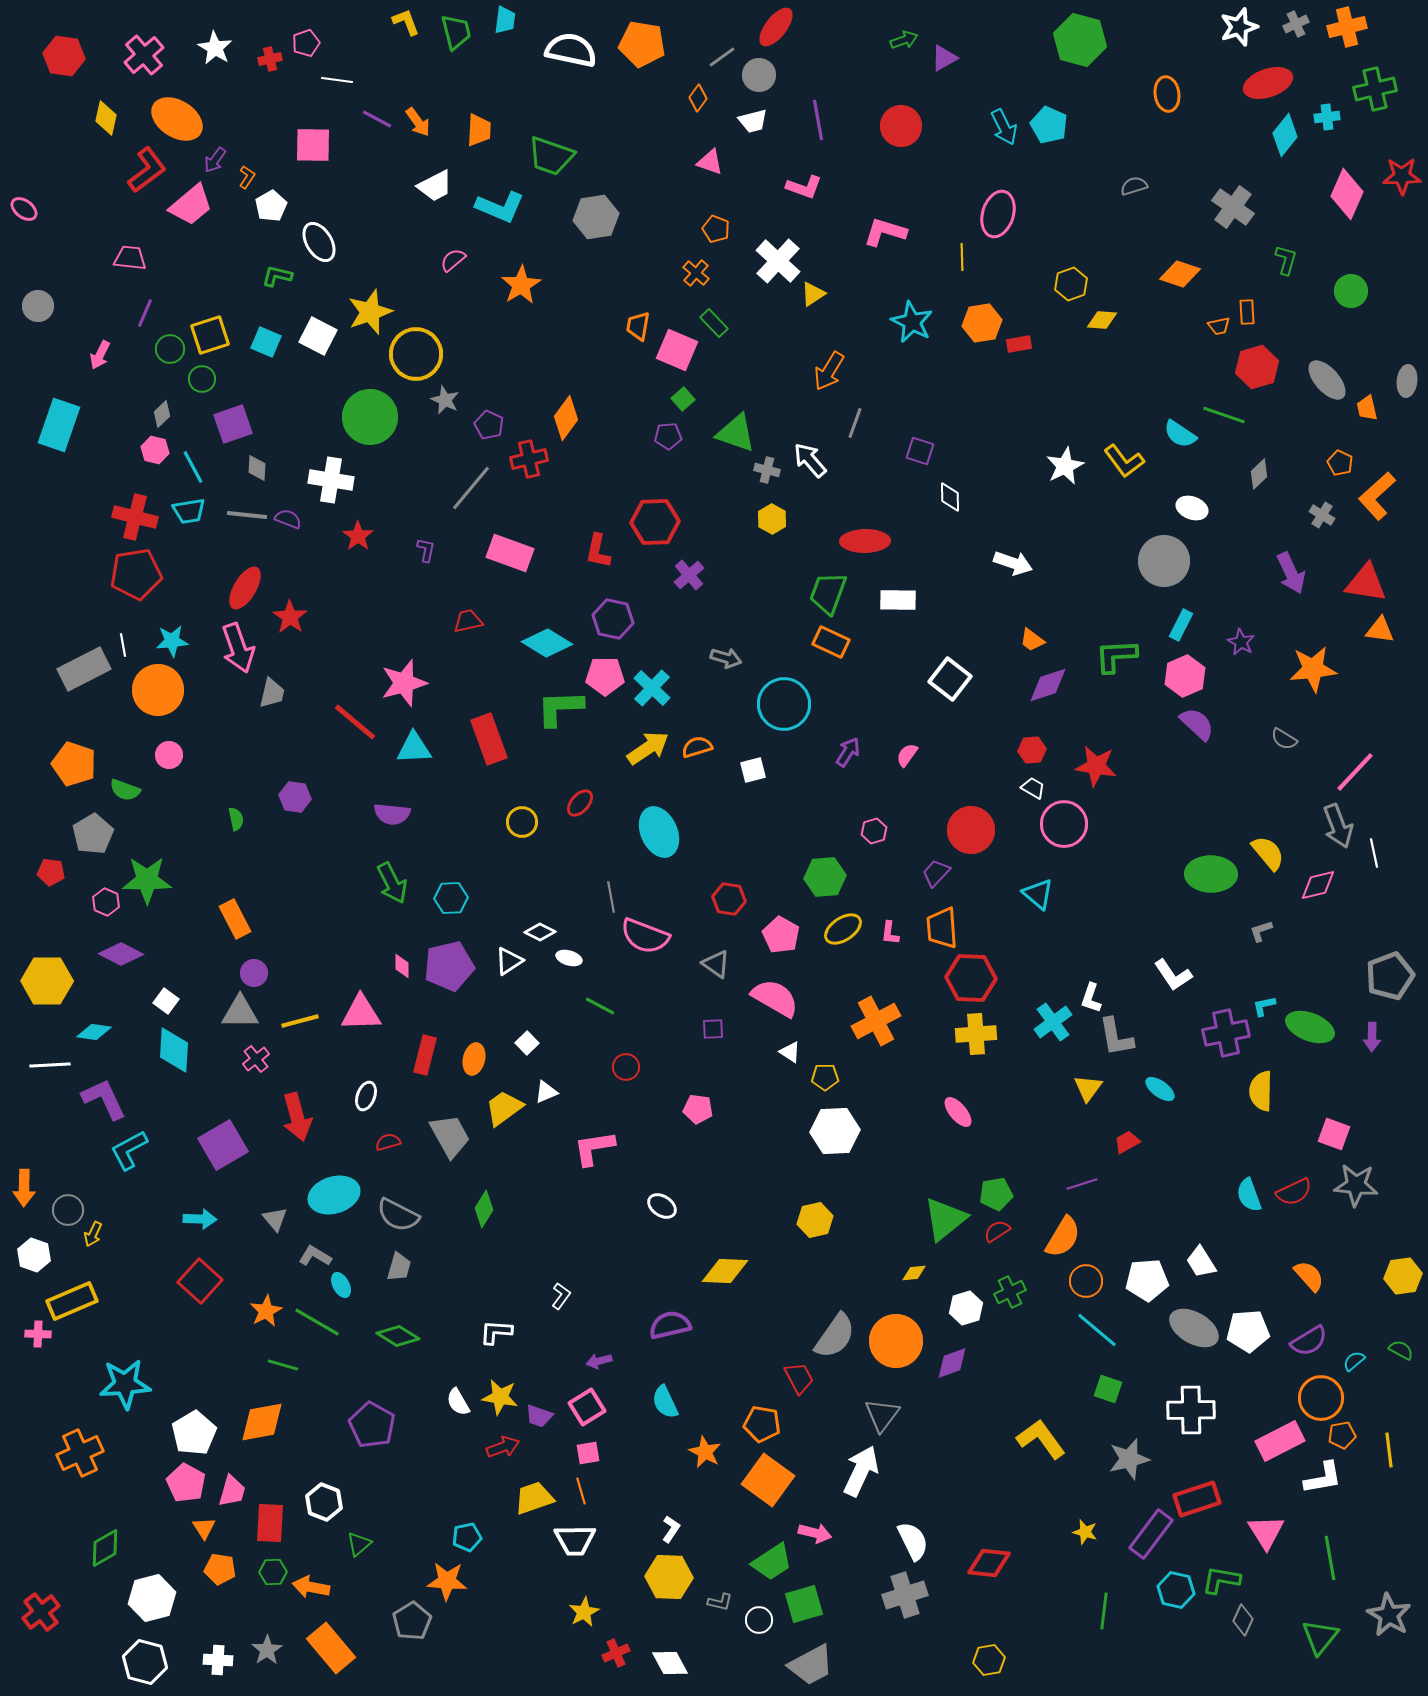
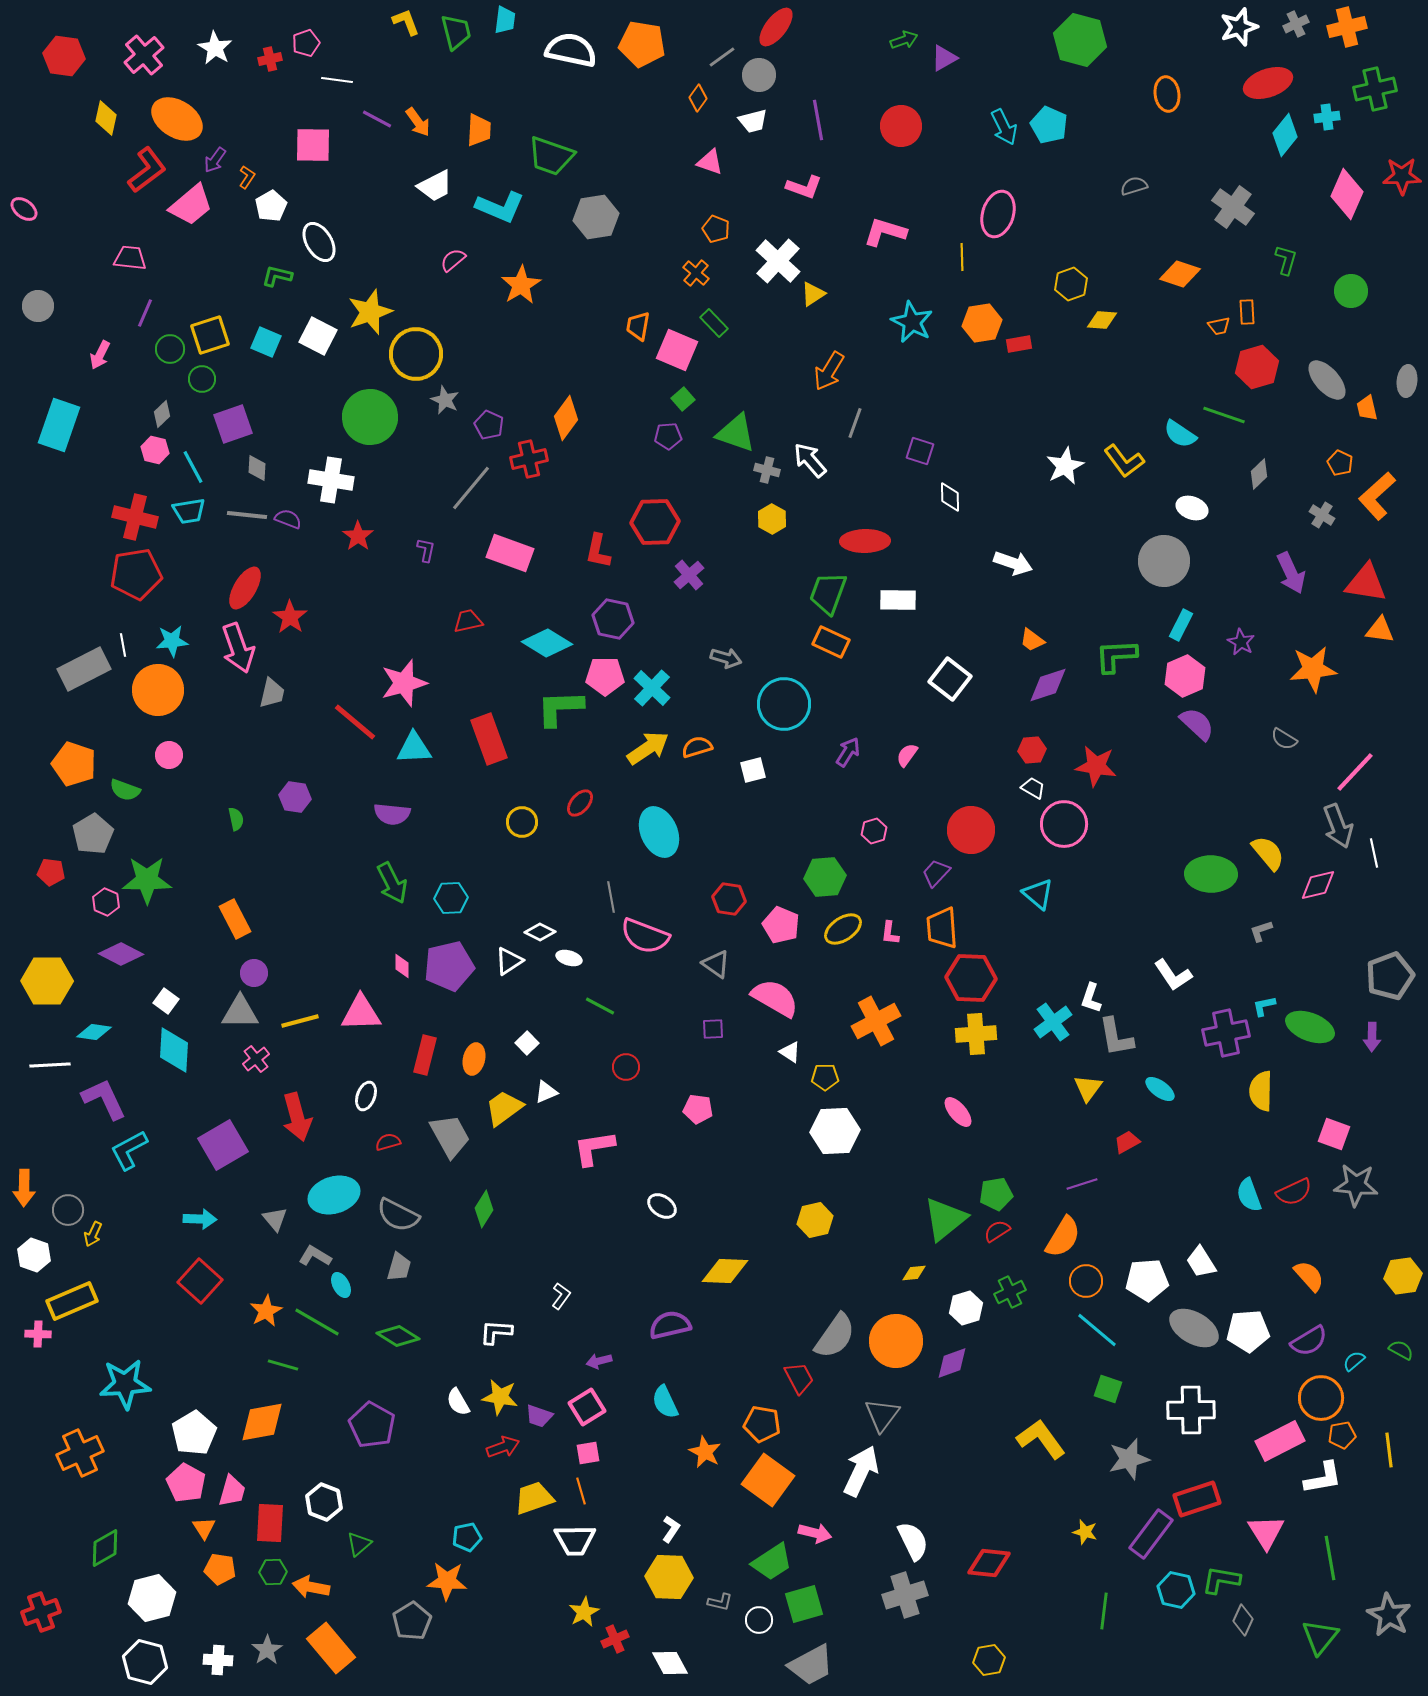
pink pentagon at (781, 935): moved 10 px up; rotated 6 degrees counterclockwise
red cross at (41, 1612): rotated 18 degrees clockwise
red cross at (616, 1653): moved 1 px left, 14 px up
